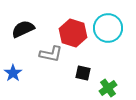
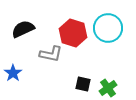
black square: moved 11 px down
